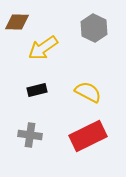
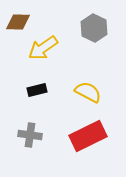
brown diamond: moved 1 px right
